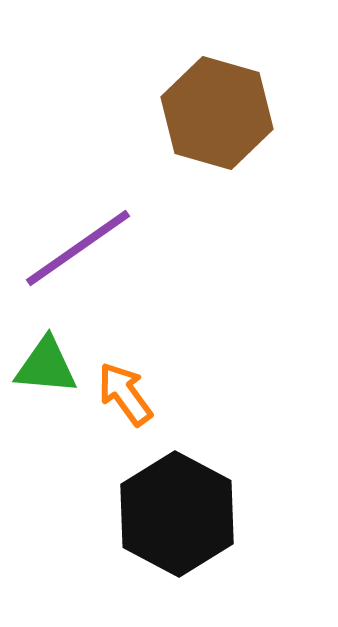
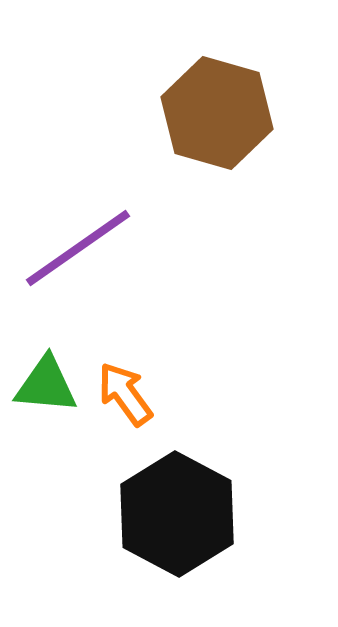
green triangle: moved 19 px down
